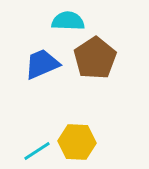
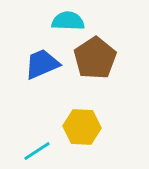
yellow hexagon: moved 5 px right, 15 px up
